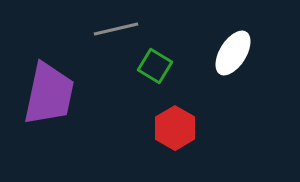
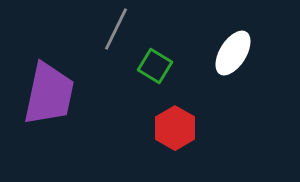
gray line: rotated 51 degrees counterclockwise
